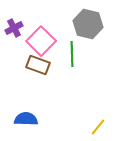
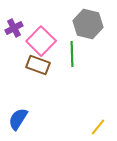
blue semicircle: moved 8 px left; rotated 60 degrees counterclockwise
